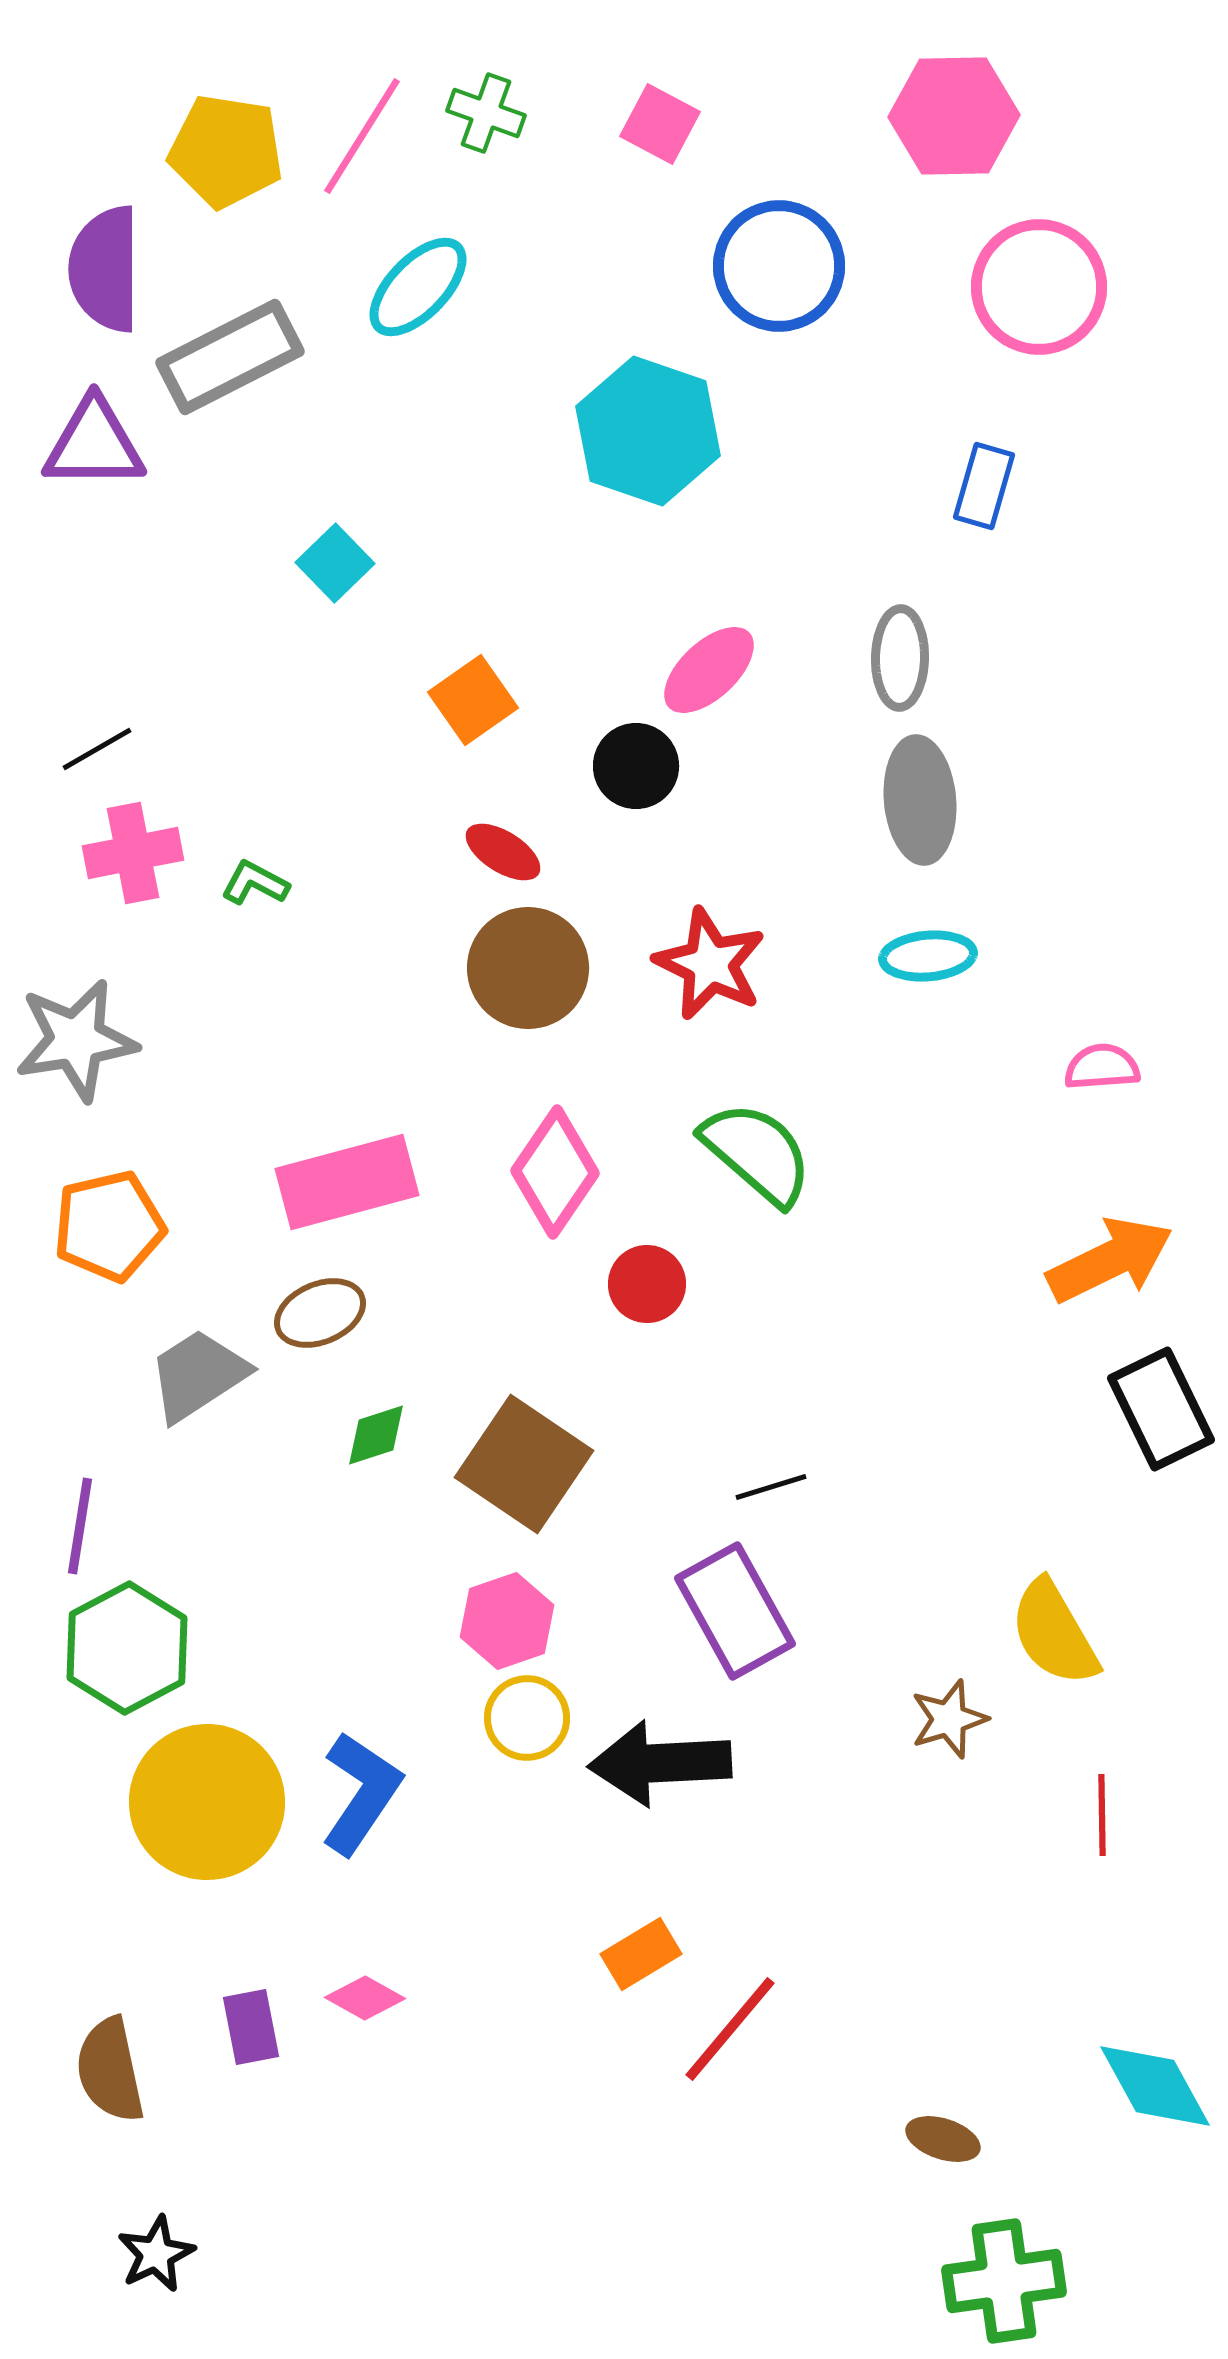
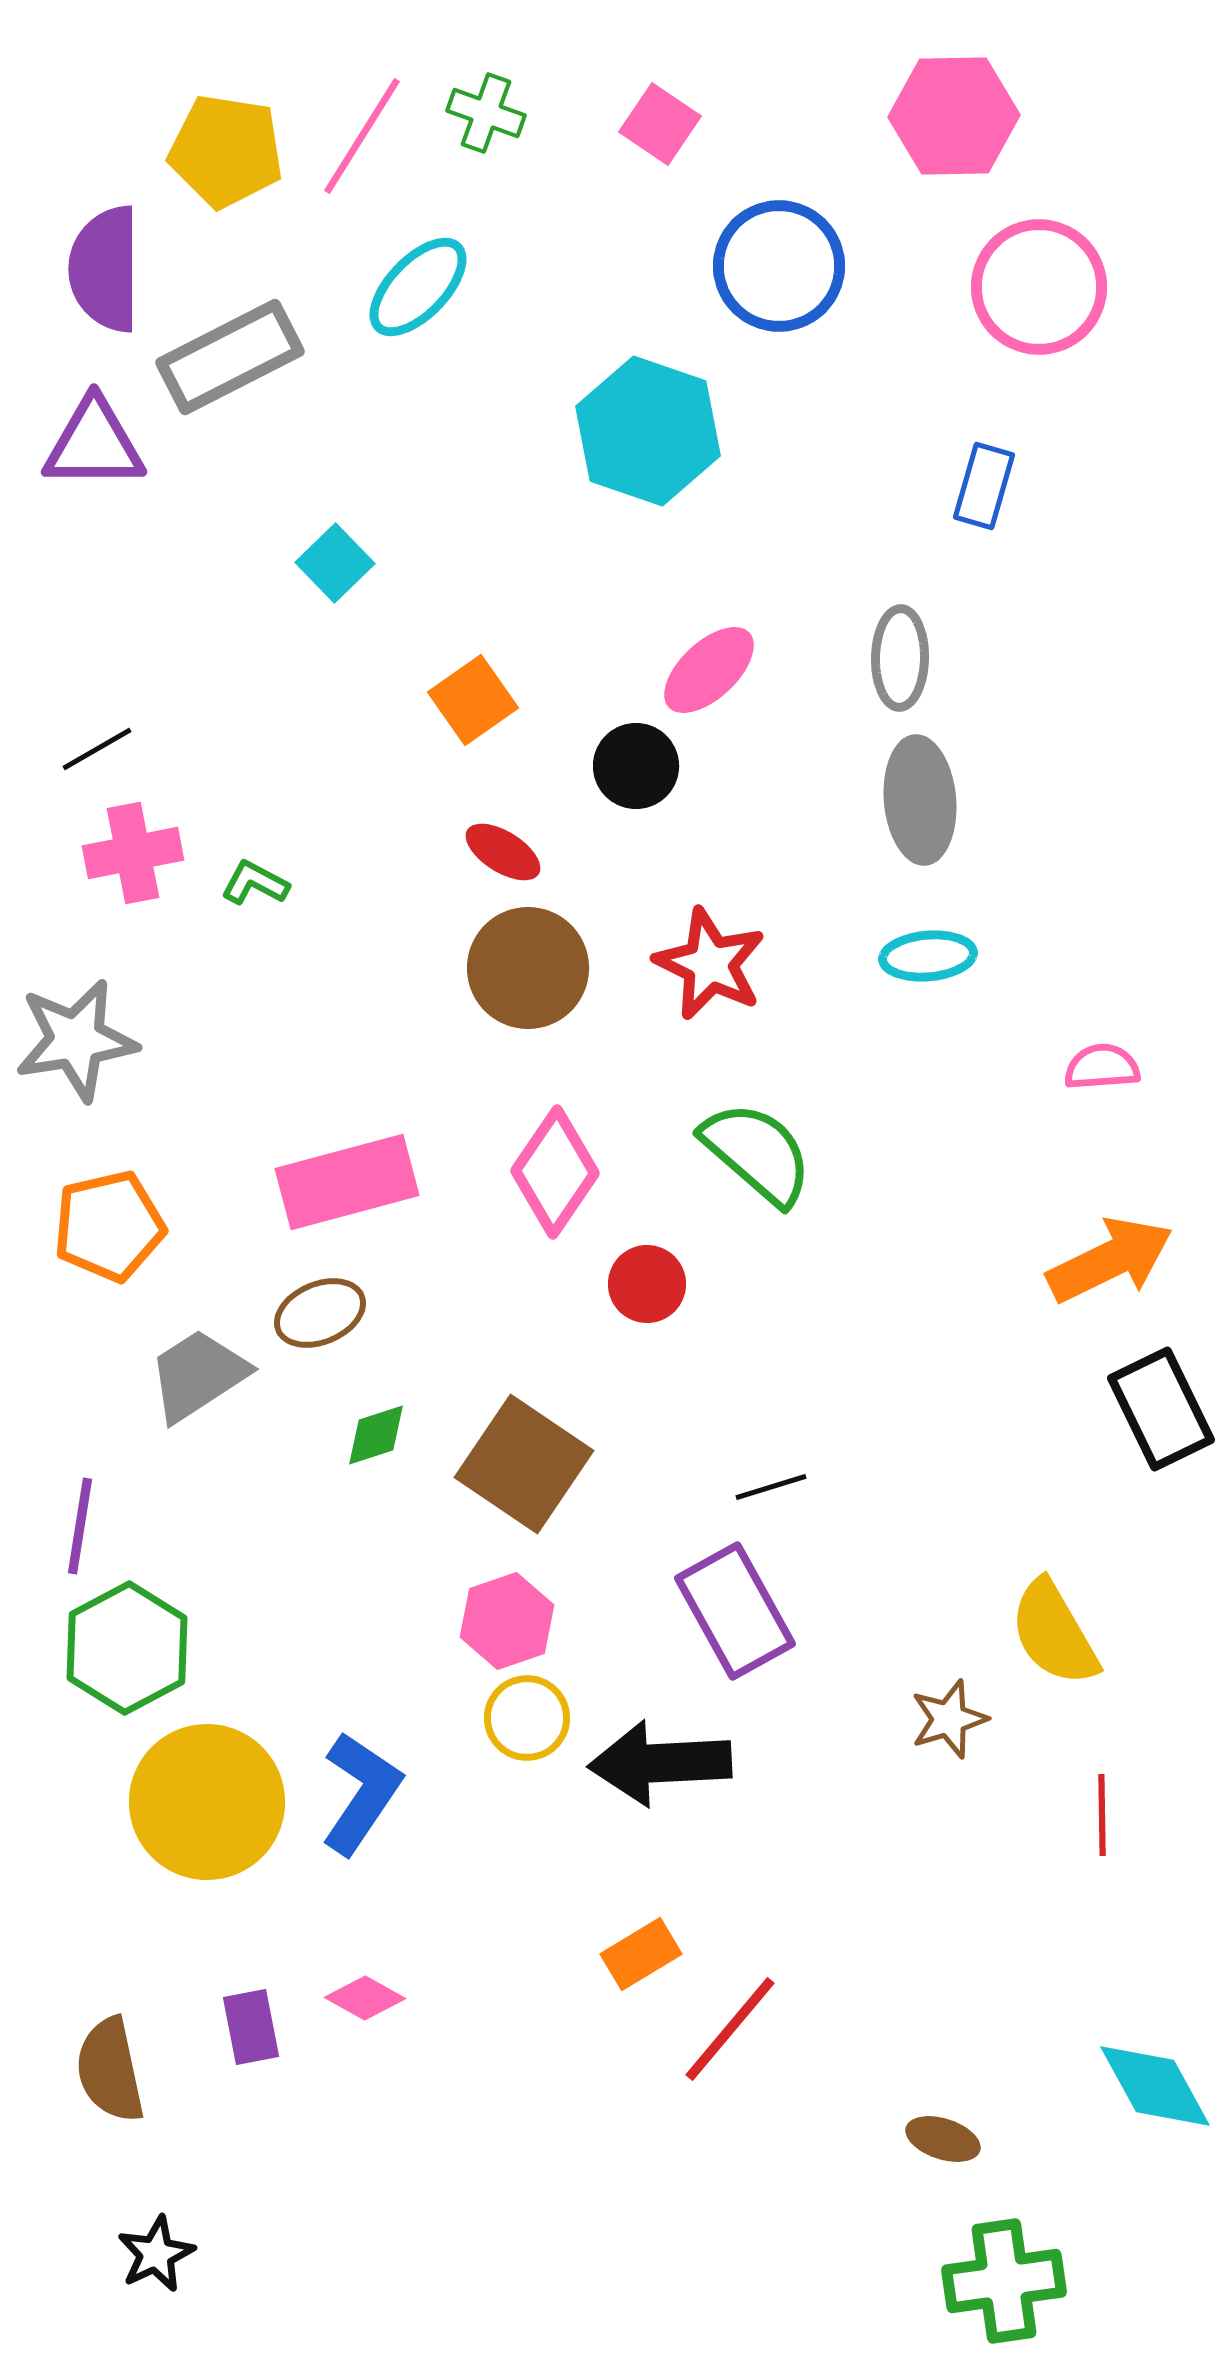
pink square at (660, 124): rotated 6 degrees clockwise
